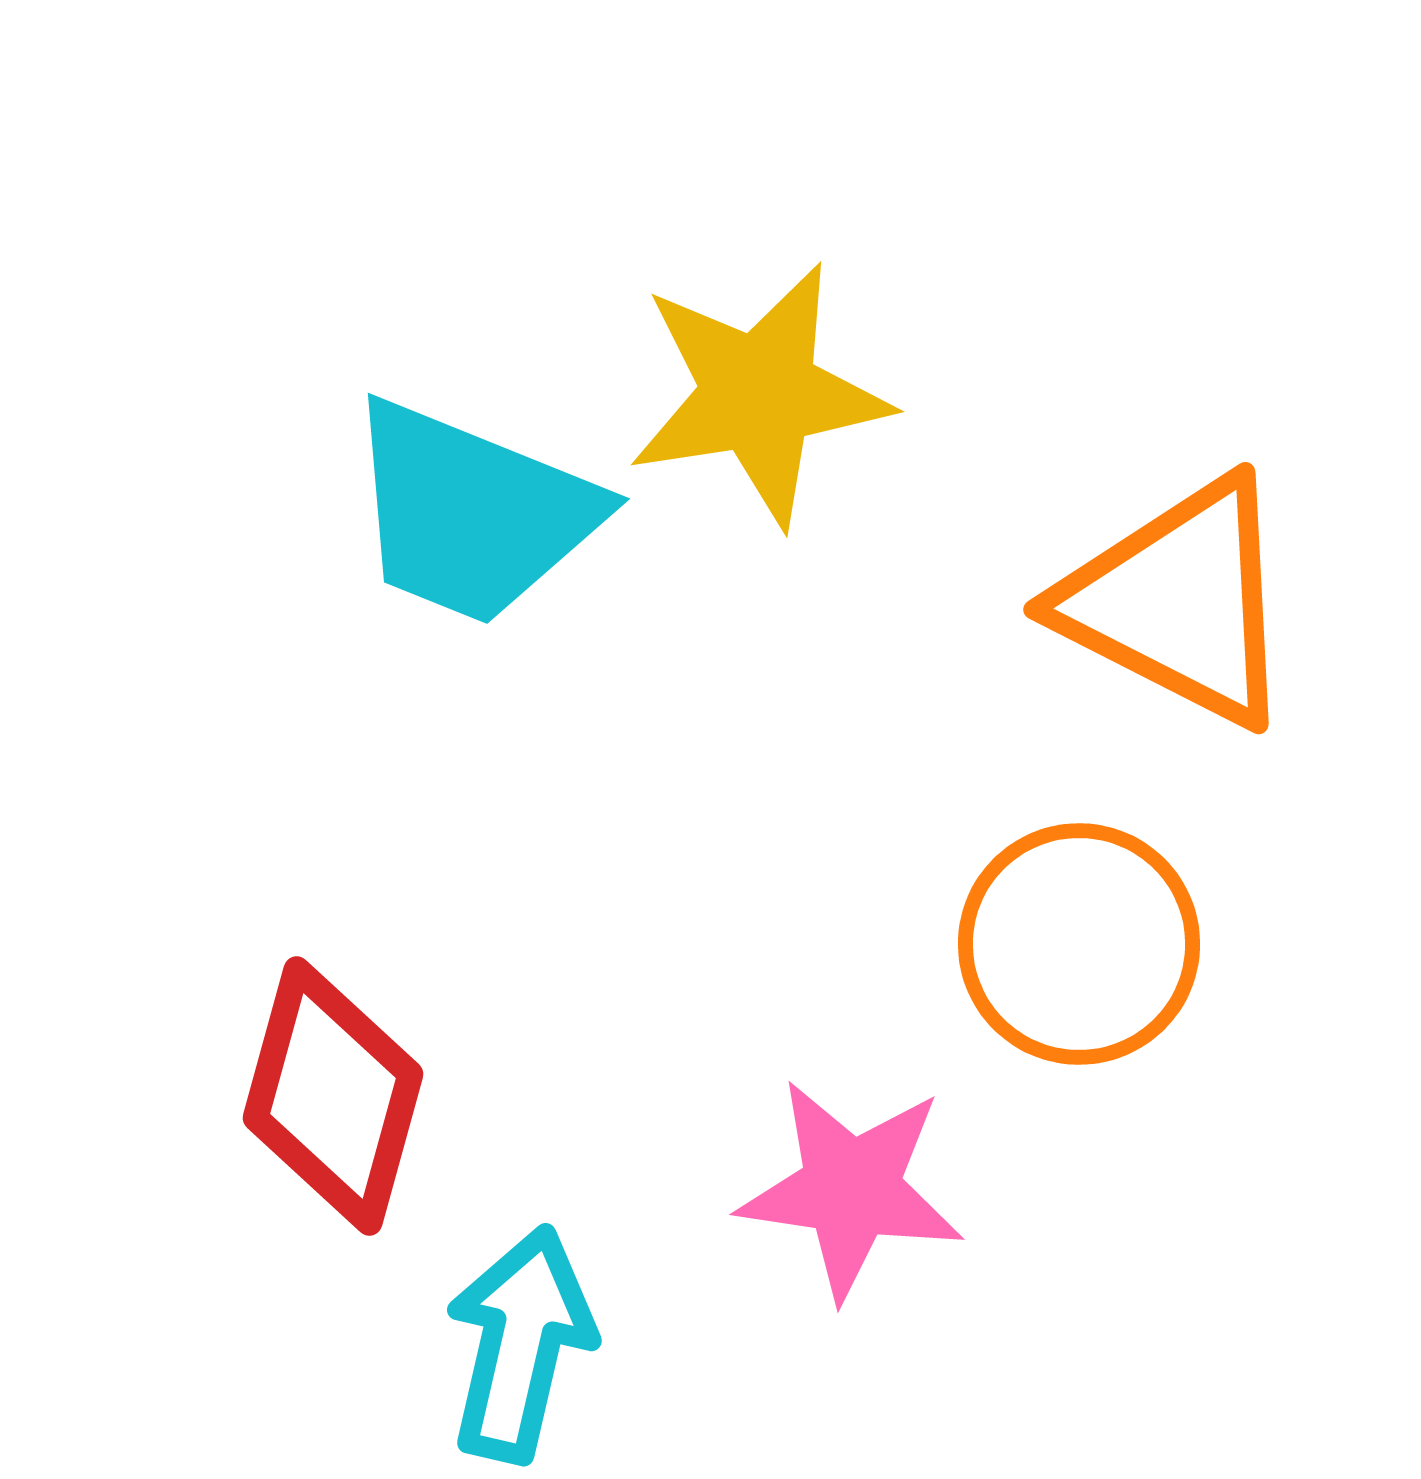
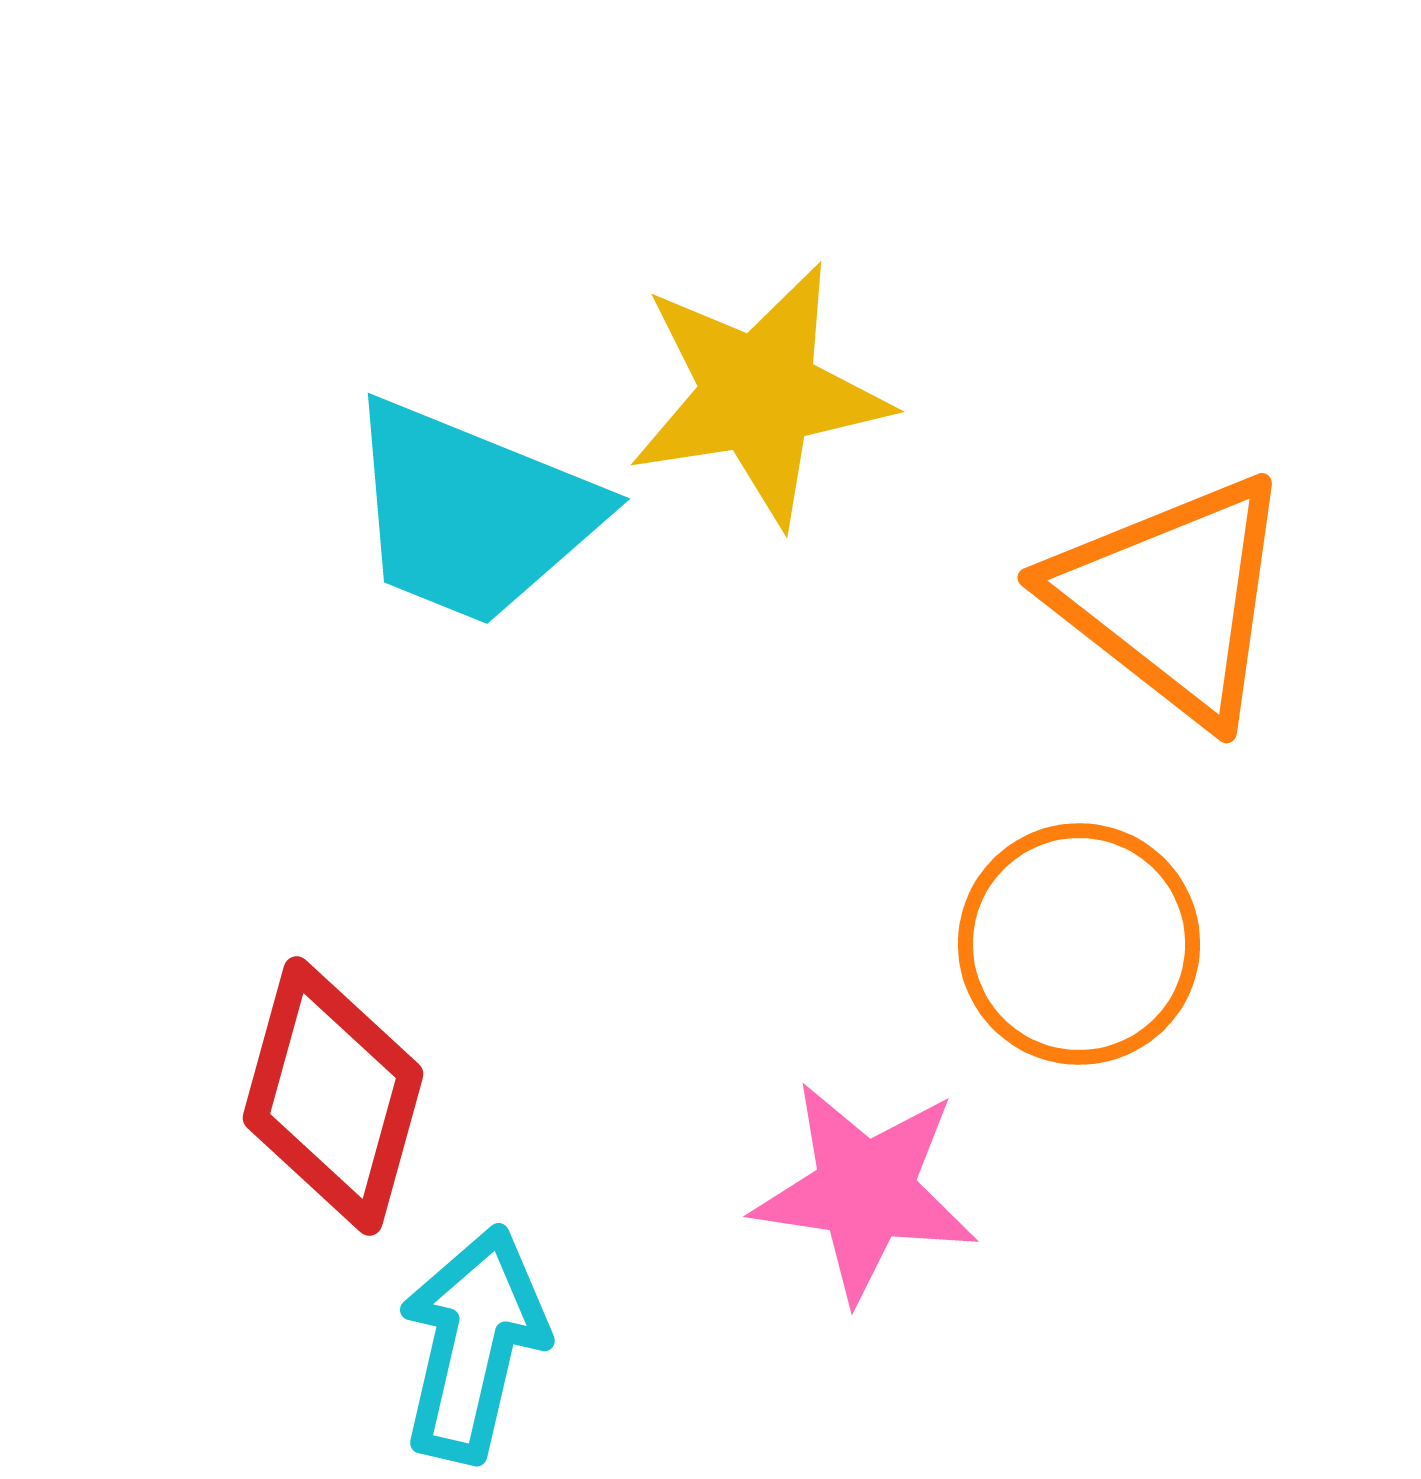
orange triangle: moved 7 px left, 4 px up; rotated 11 degrees clockwise
pink star: moved 14 px right, 2 px down
cyan arrow: moved 47 px left
